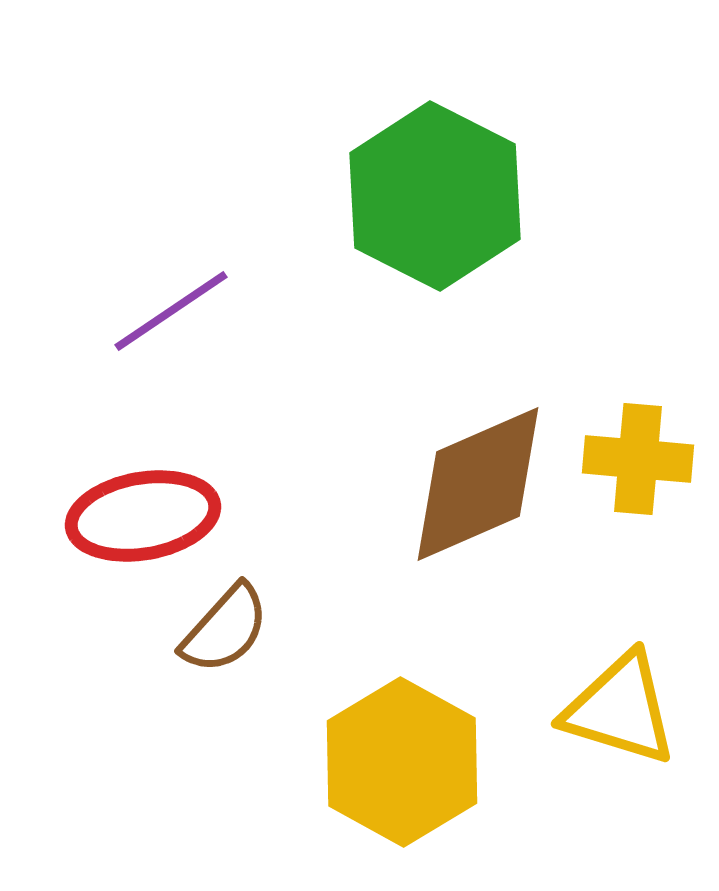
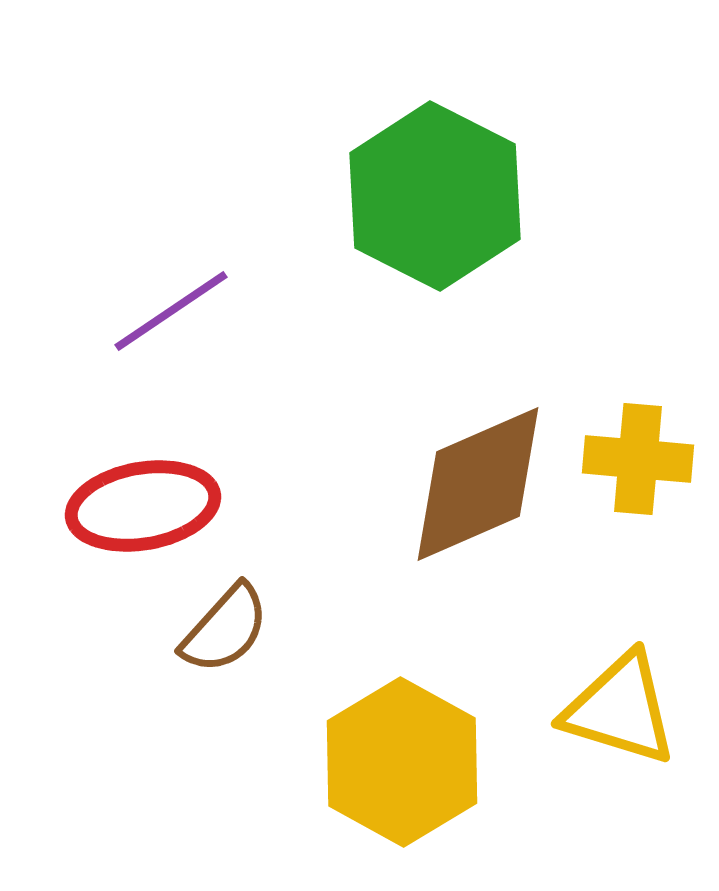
red ellipse: moved 10 px up
